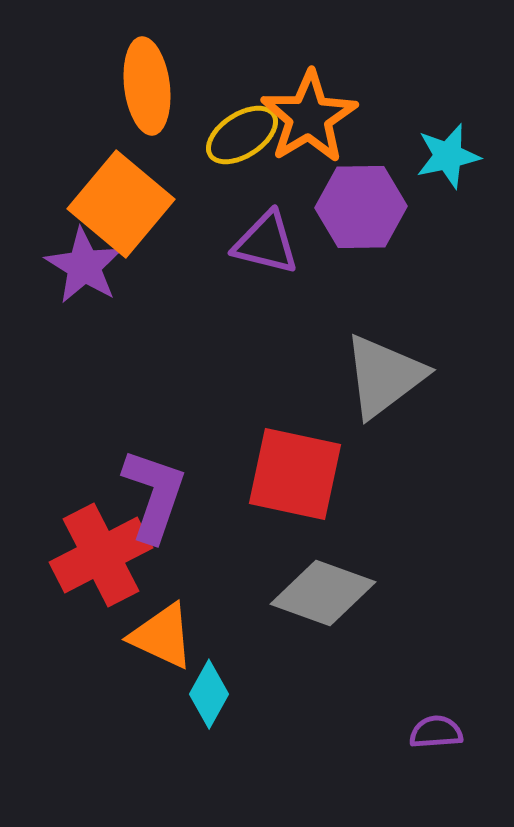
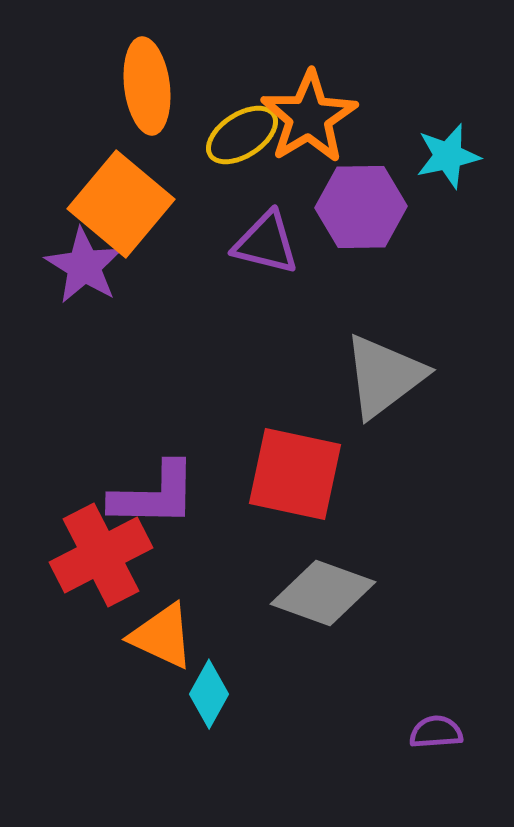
purple L-shape: rotated 72 degrees clockwise
